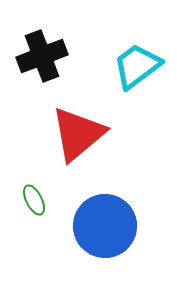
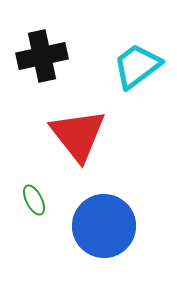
black cross: rotated 9 degrees clockwise
red triangle: moved 1 px down; rotated 28 degrees counterclockwise
blue circle: moved 1 px left
